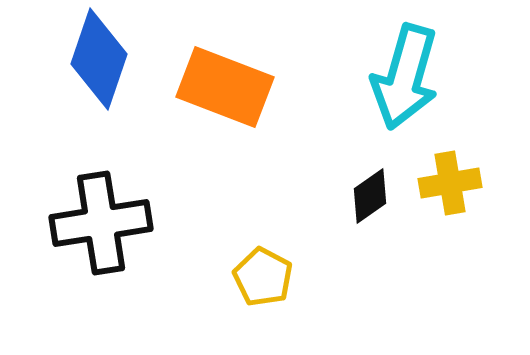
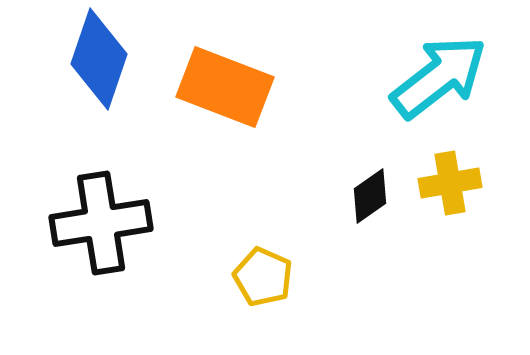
cyan arrow: moved 34 px right; rotated 144 degrees counterclockwise
yellow pentagon: rotated 4 degrees counterclockwise
